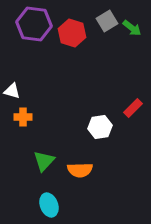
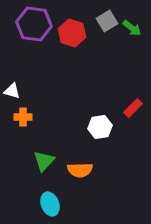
cyan ellipse: moved 1 px right, 1 px up
